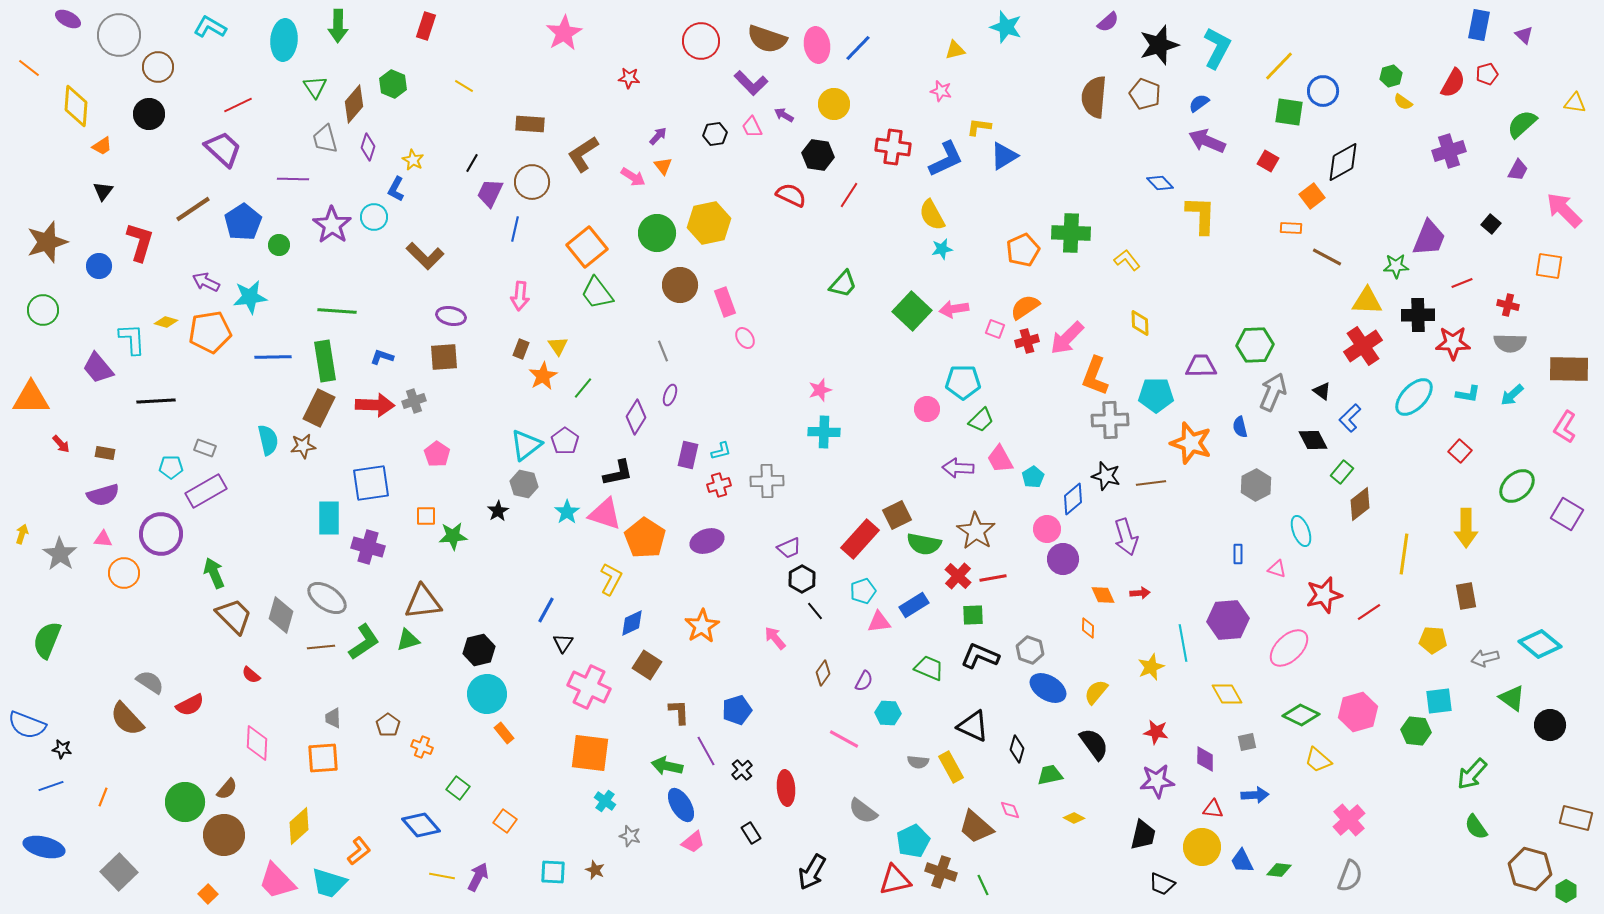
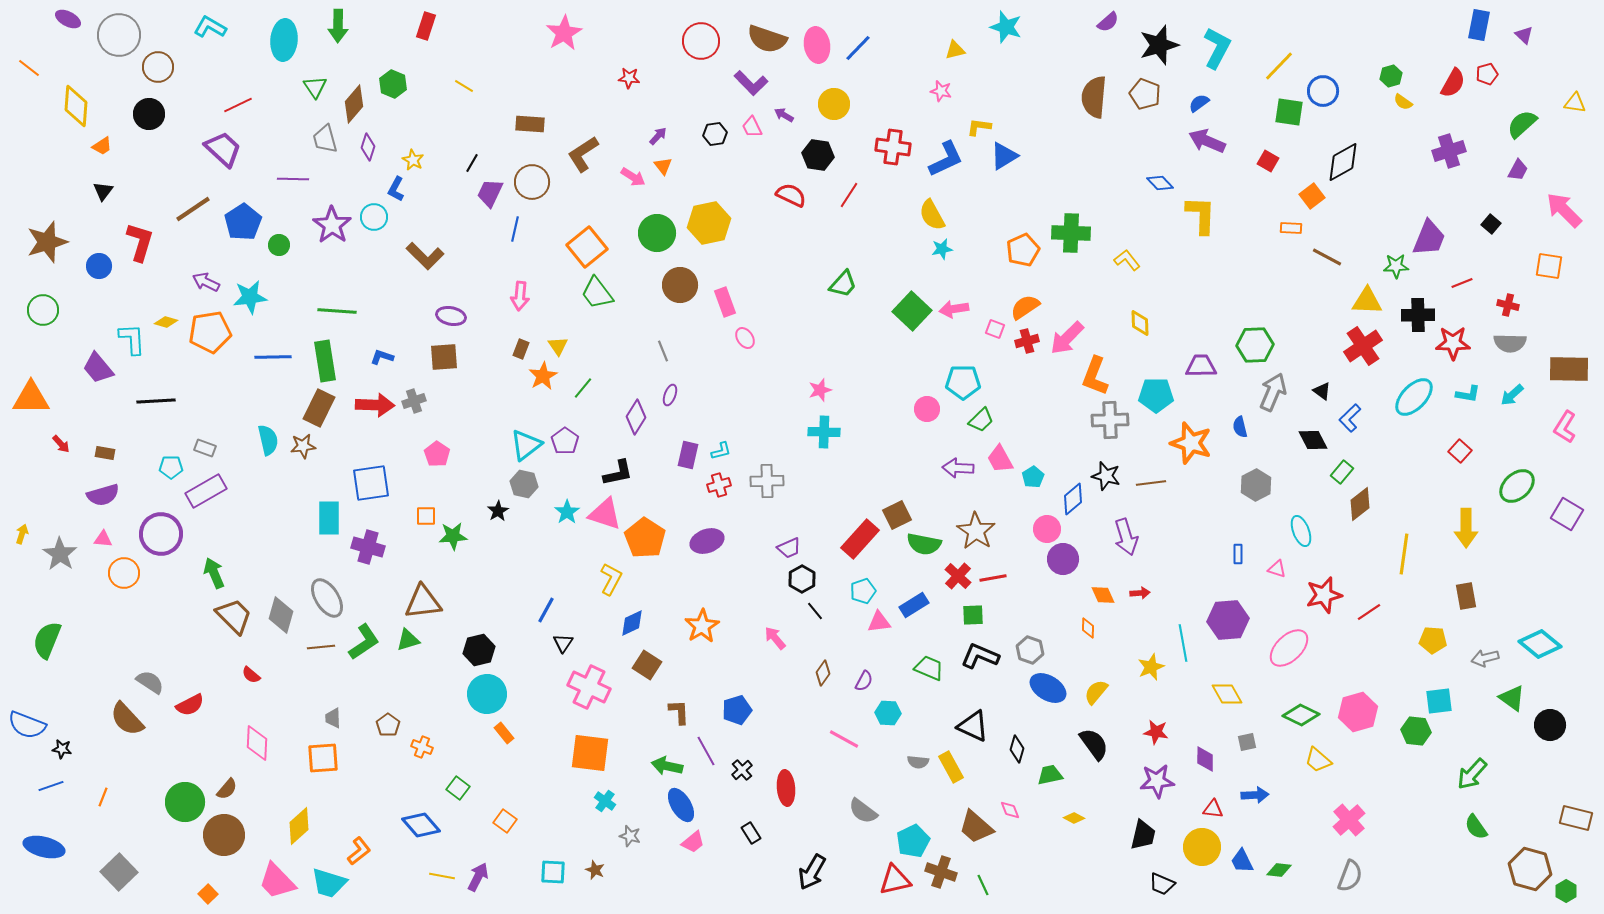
gray ellipse at (327, 598): rotated 24 degrees clockwise
